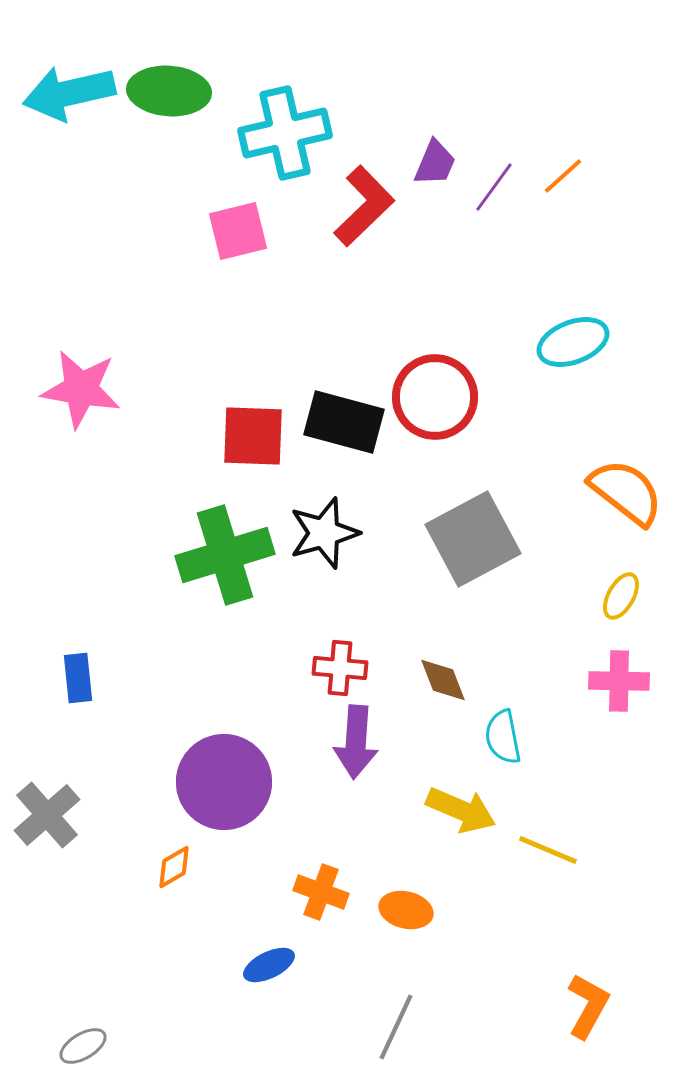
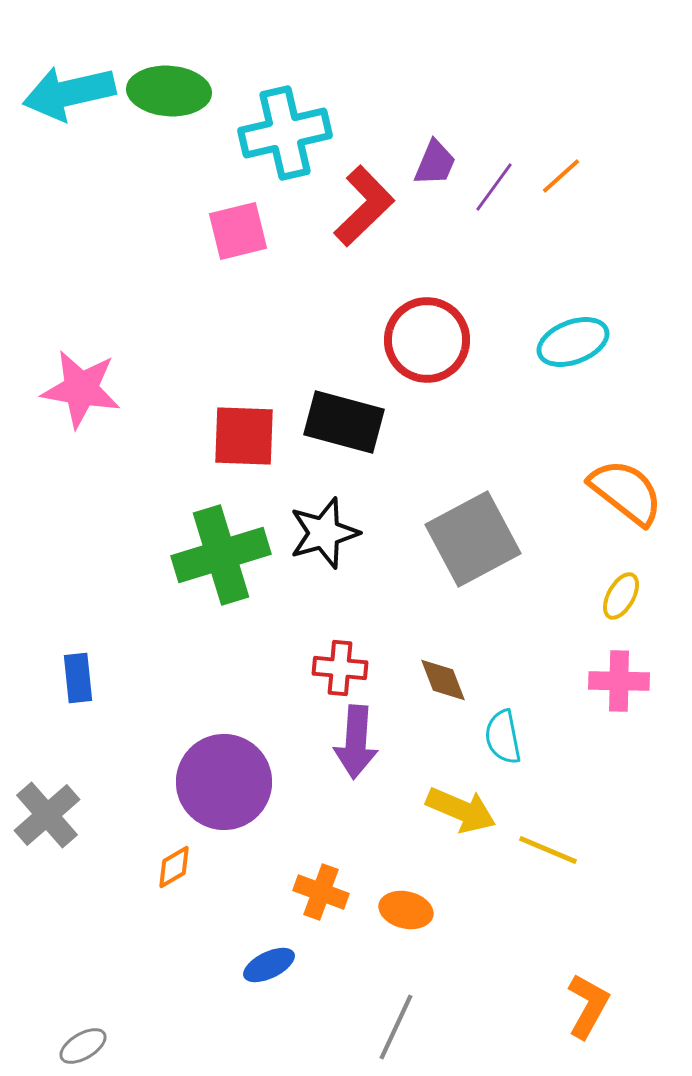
orange line: moved 2 px left
red circle: moved 8 px left, 57 px up
red square: moved 9 px left
green cross: moved 4 px left
